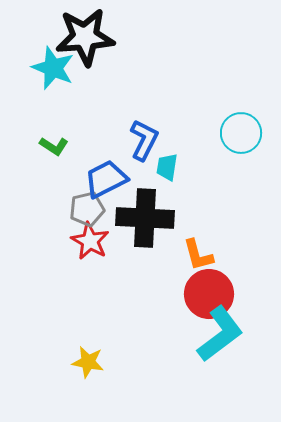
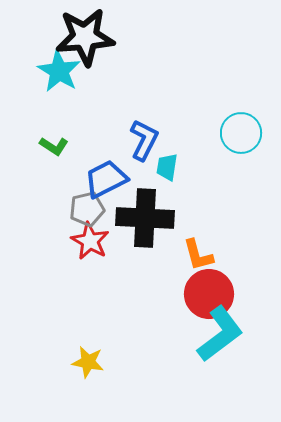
cyan star: moved 6 px right, 3 px down; rotated 9 degrees clockwise
